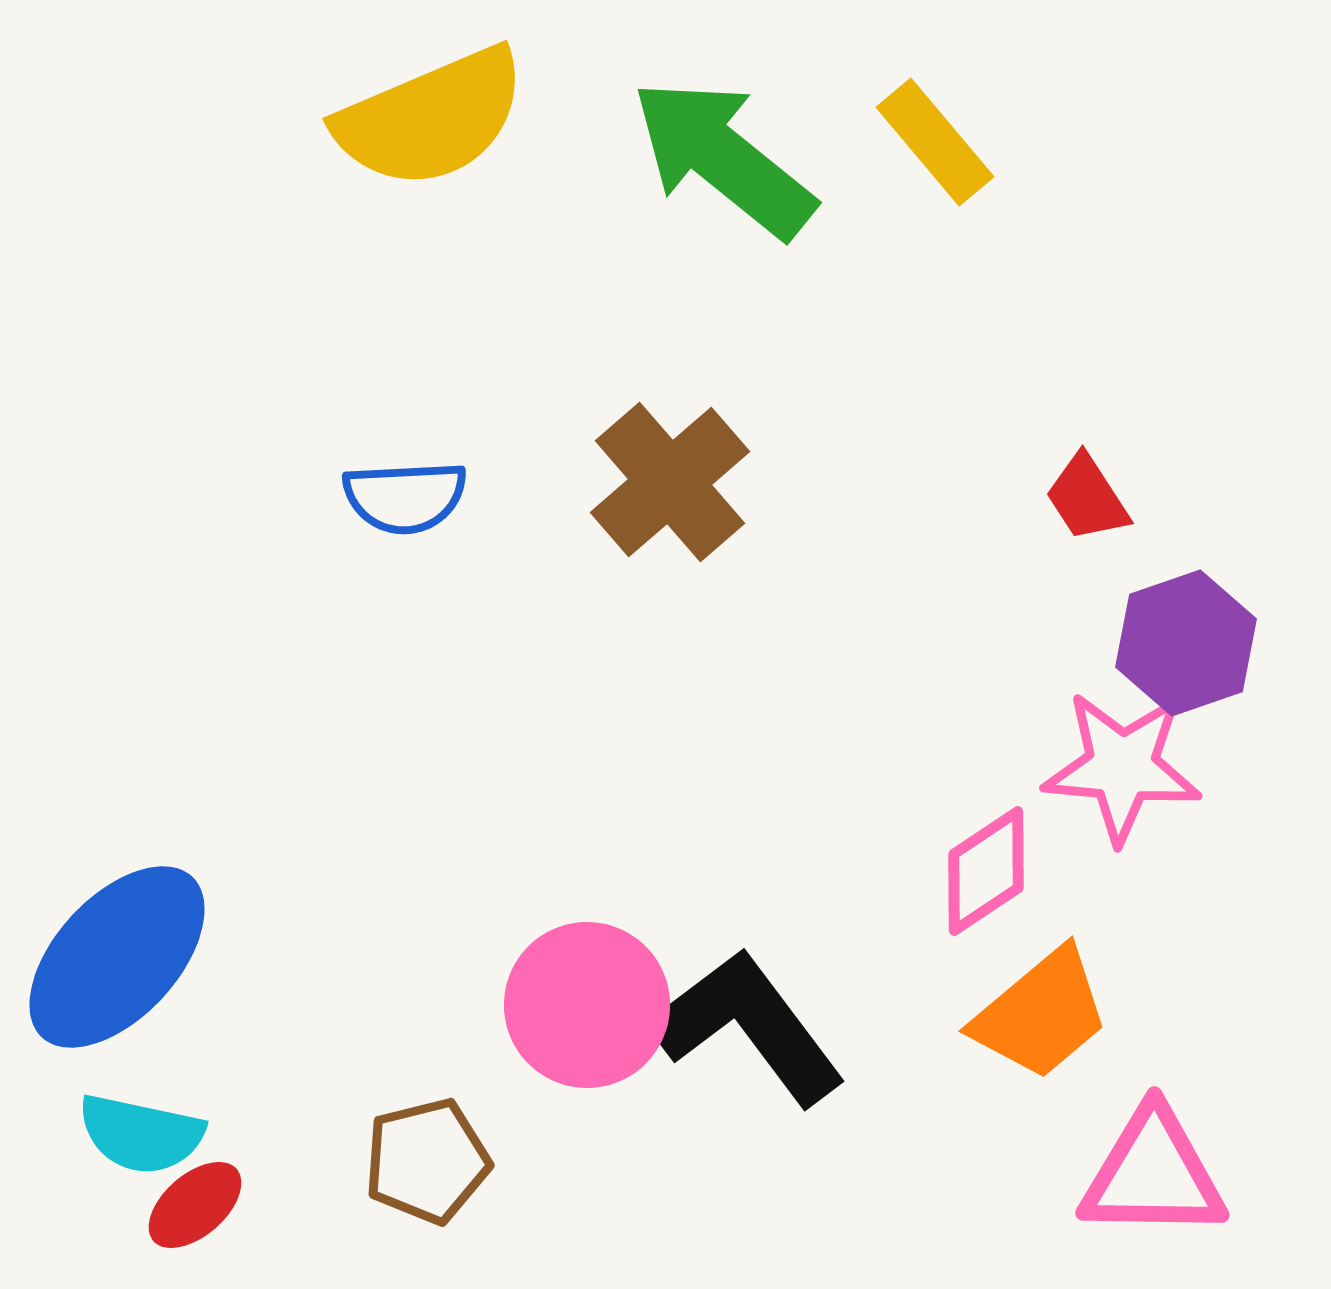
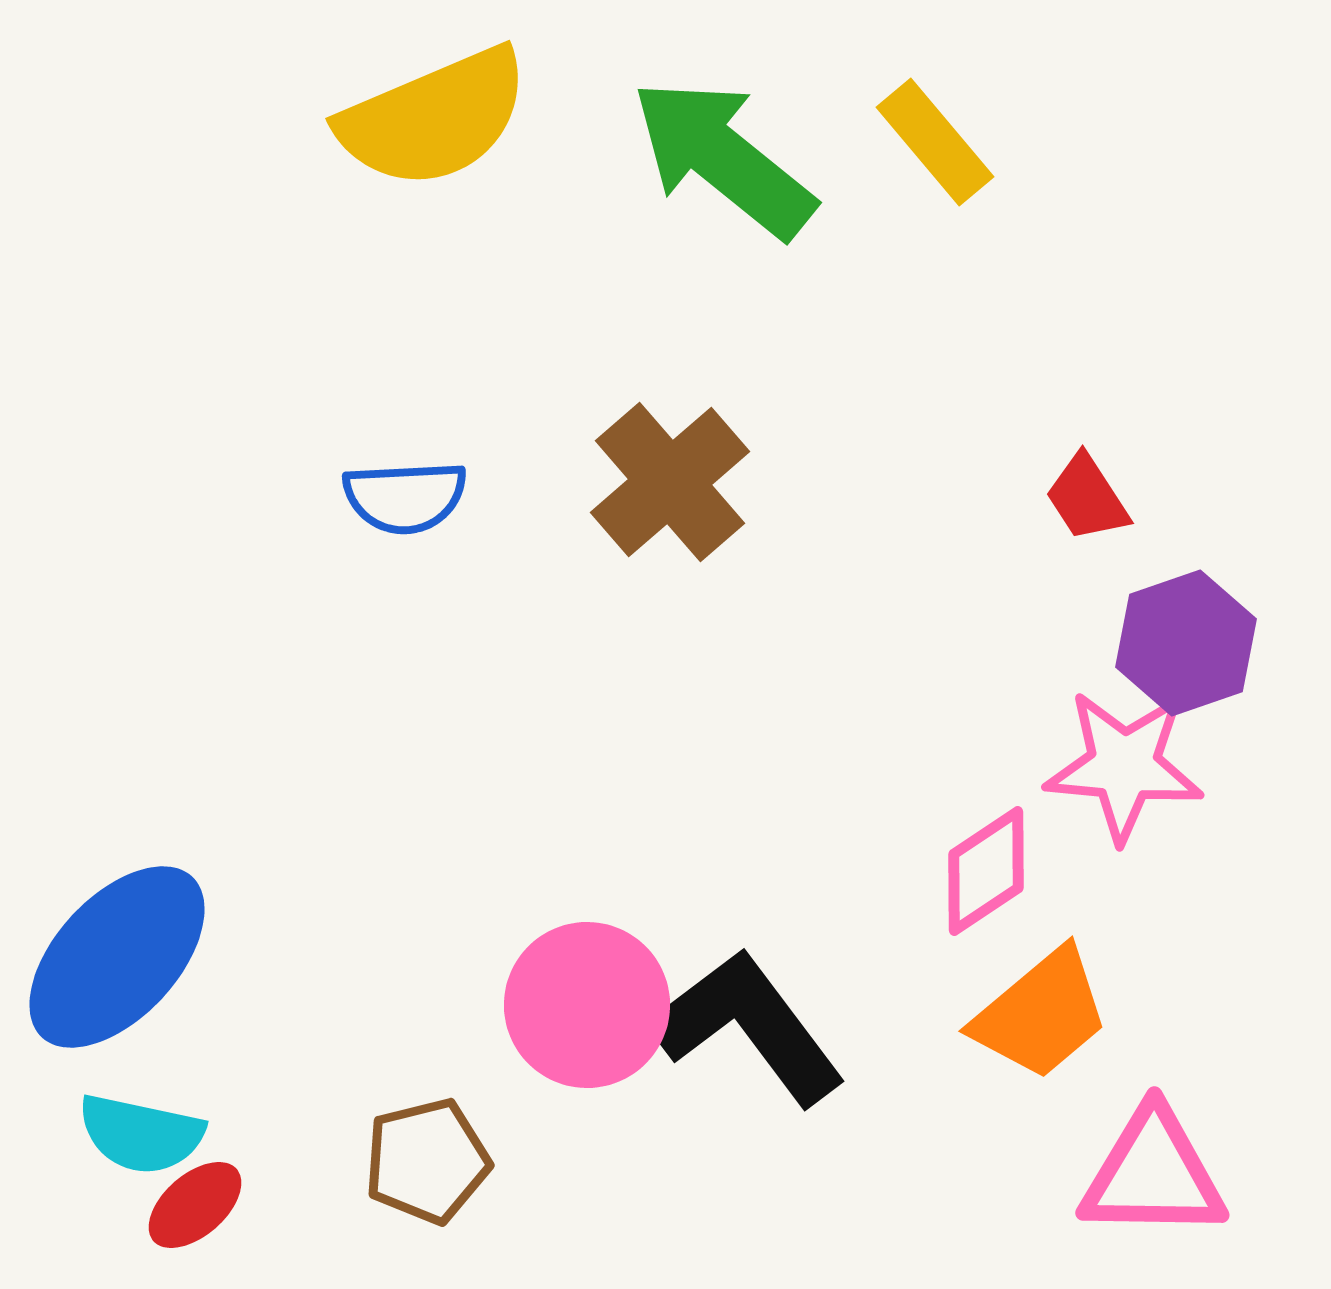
yellow semicircle: moved 3 px right
pink star: moved 2 px right, 1 px up
